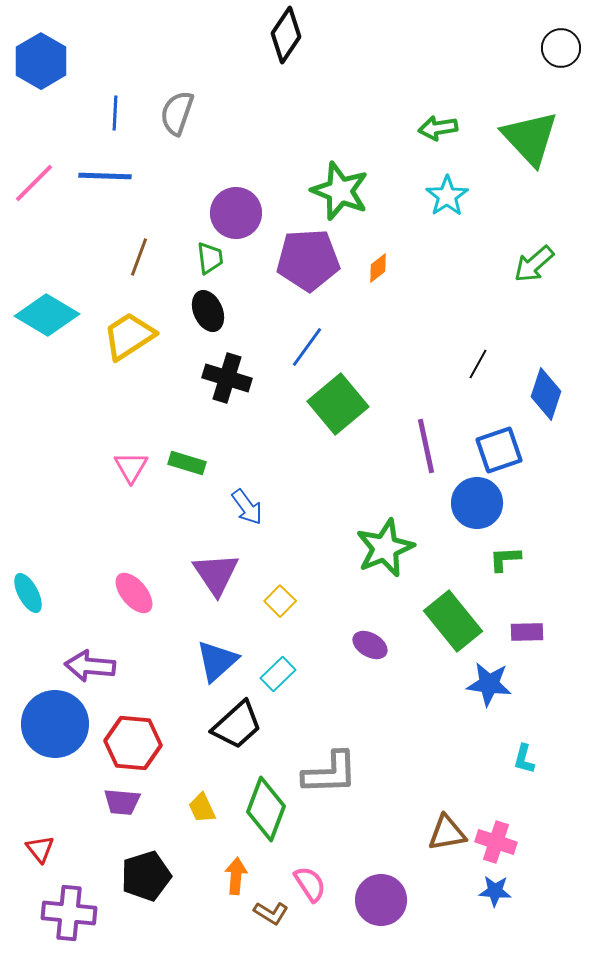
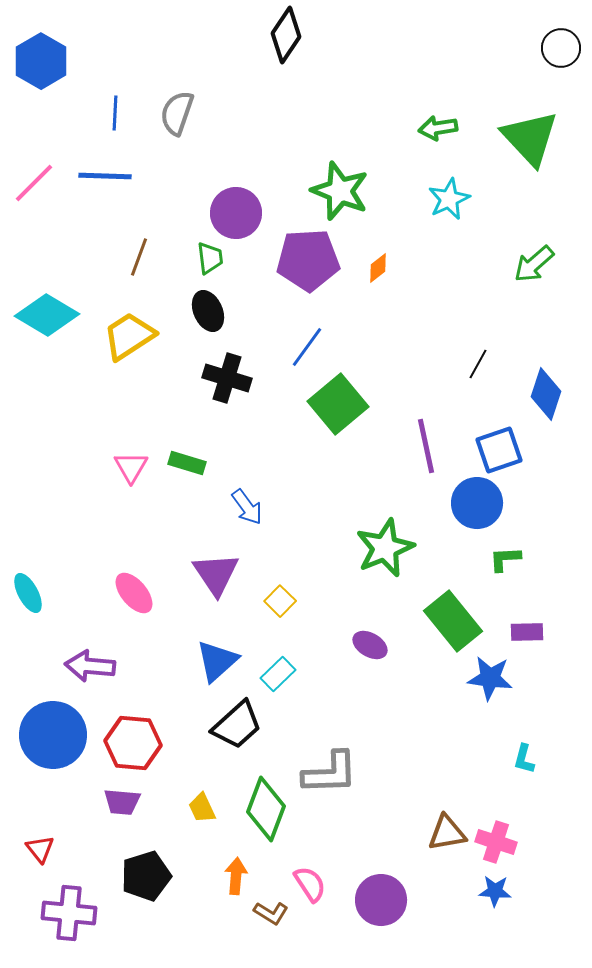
cyan star at (447, 196): moved 2 px right, 3 px down; rotated 9 degrees clockwise
blue star at (489, 684): moved 1 px right, 6 px up
blue circle at (55, 724): moved 2 px left, 11 px down
